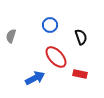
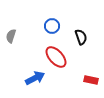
blue circle: moved 2 px right, 1 px down
red rectangle: moved 11 px right, 6 px down
